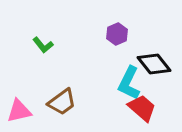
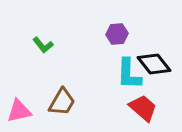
purple hexagon: rotated 20 degrees clockwise
cyan L-shape: moved 9 px up; rotated 24 degrees counterclockwise
brown trapezoid: rotated 24 degrees counterclockwise
red trapezoid: moved 1 px right
